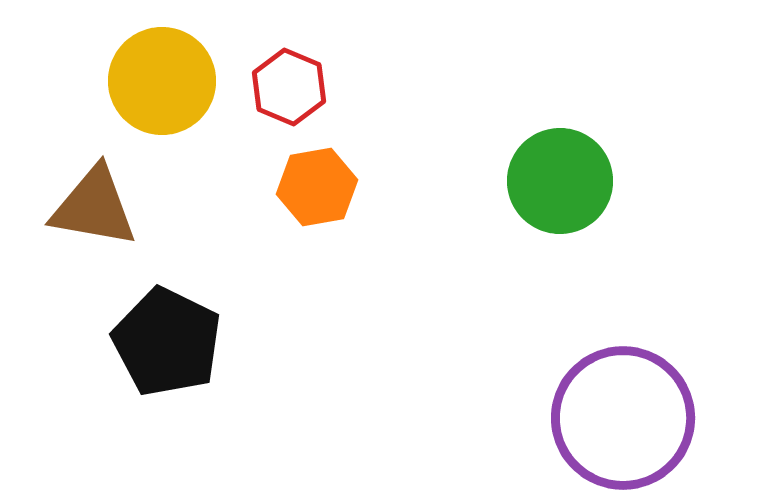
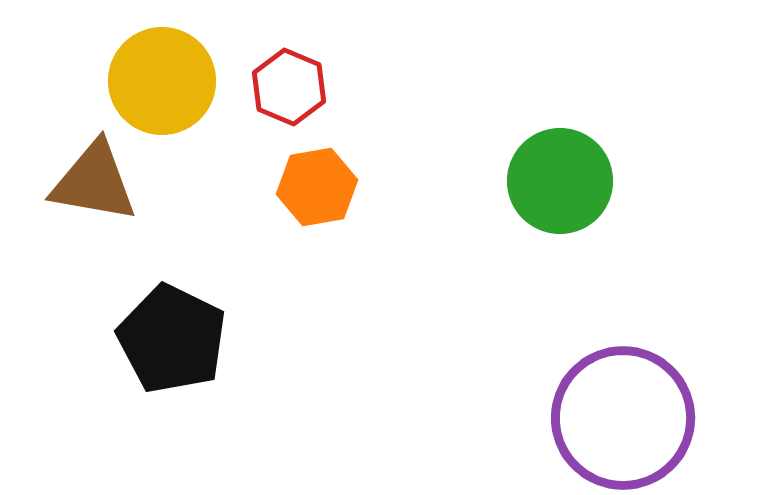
brown triangle: moved 25 px up
black pentagon: moved 5 px right, 3 px up
